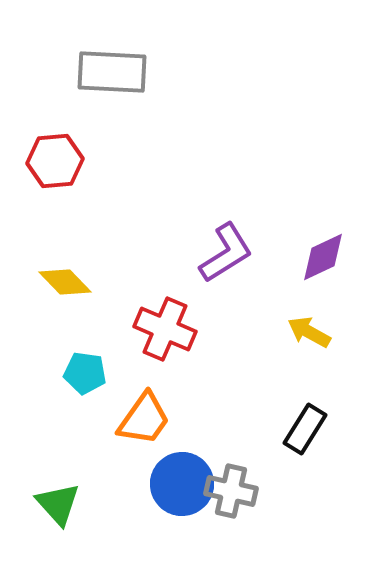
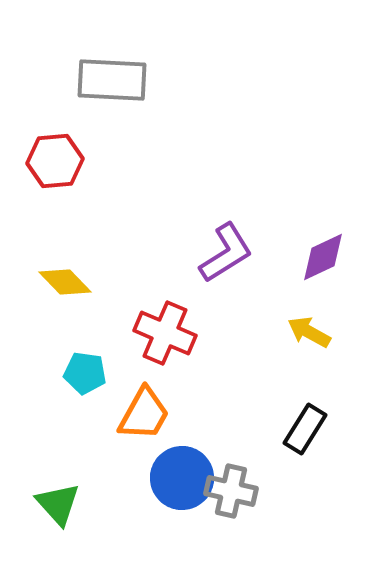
gray rectangle: moved 8 px down
red cross: moved 4 px down
orange trapezoid: moved 5 px up; rotated 6 degrees counterclockwise
blue circle: moved 6 px up
